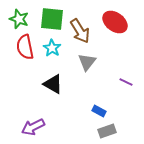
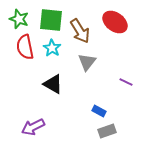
green square: moved 1 px left, 1 px down
